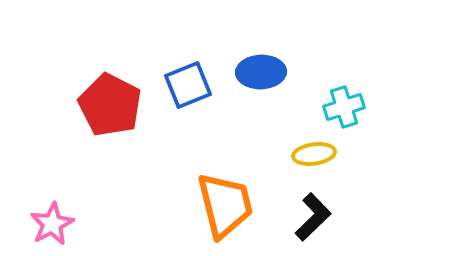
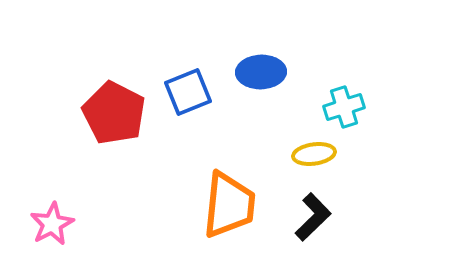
blue square: moved 7 px down
red pentagon: moved 4 px right, 8 px down
orange trapezoid: moved 4 px right; rotated 20 degrees clockwise
